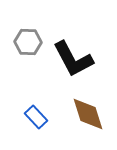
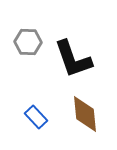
black L-shape: rotated 9 degrees clockwise
brown diamond: moved 3 px left; rotated 12 degrees clockwise
